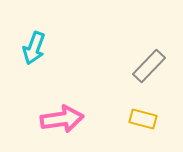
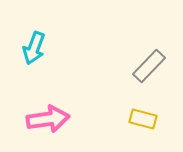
pink arrow: moved 14 px left
